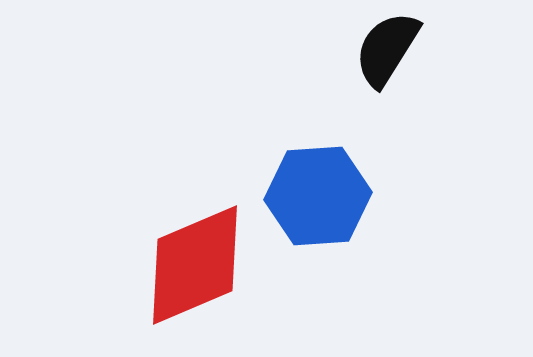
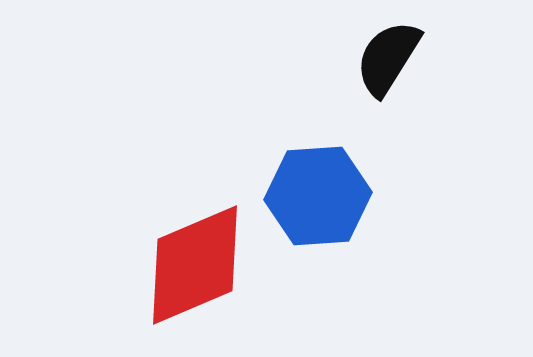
black semicircle: moved 1 px right, 9 px down
